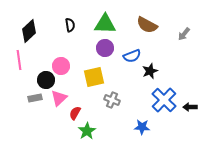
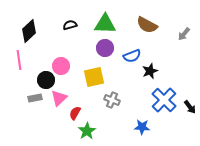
black semicircle: rotated 96 degrees counterclockwise
black arrow: rotated 128 degrees counterclockwise
